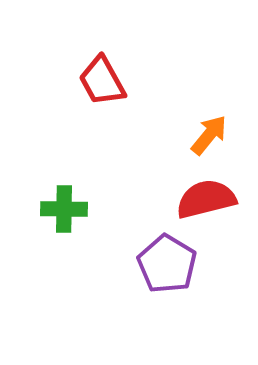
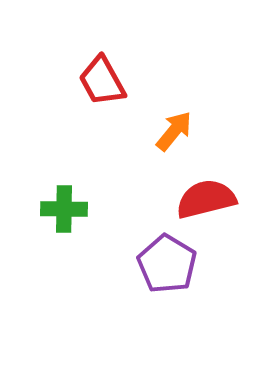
orange arrow: moved 35 px left, 4 px up
